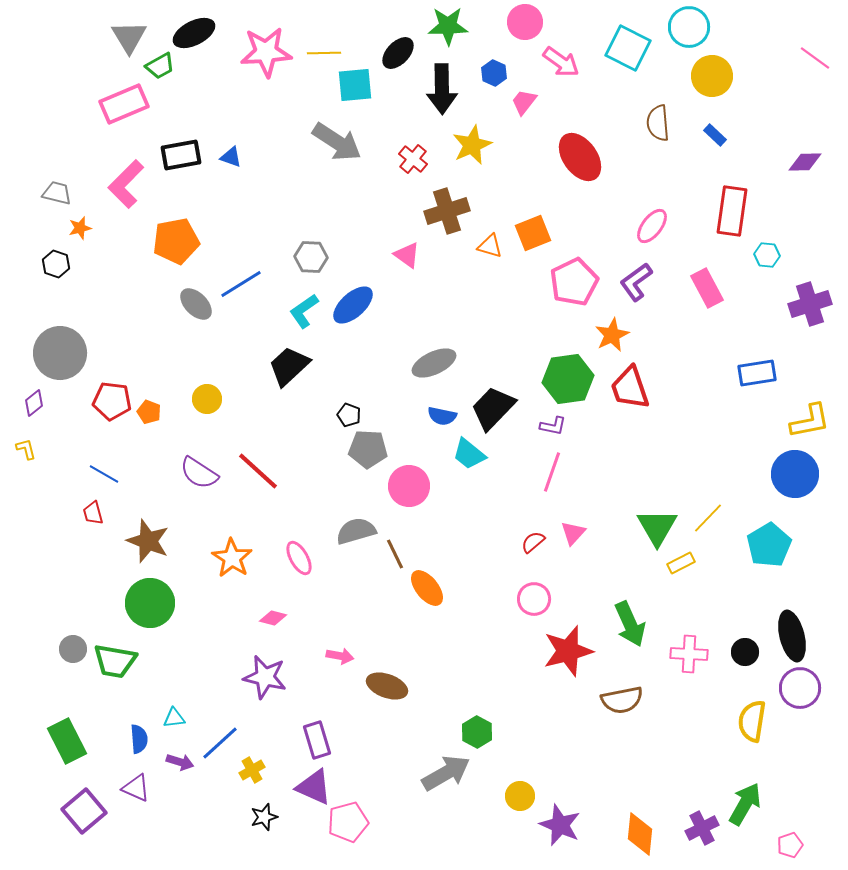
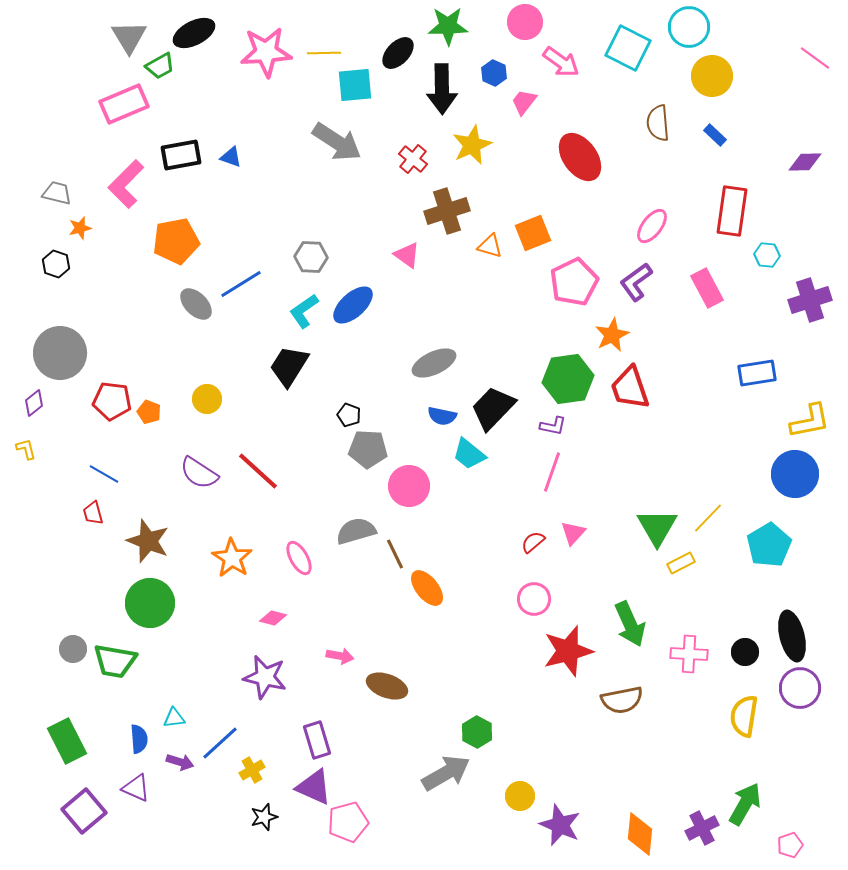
purple cross at (810, 304): moved 4 px up
black trapezoid at (289, 366): rotated 15 degrees counterclockwise
yellow semicircle at (752, 721): moved 8 px left, 5 px up
